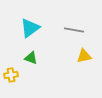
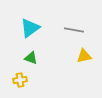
yellow cross: moved 9 px right, 5 px down
